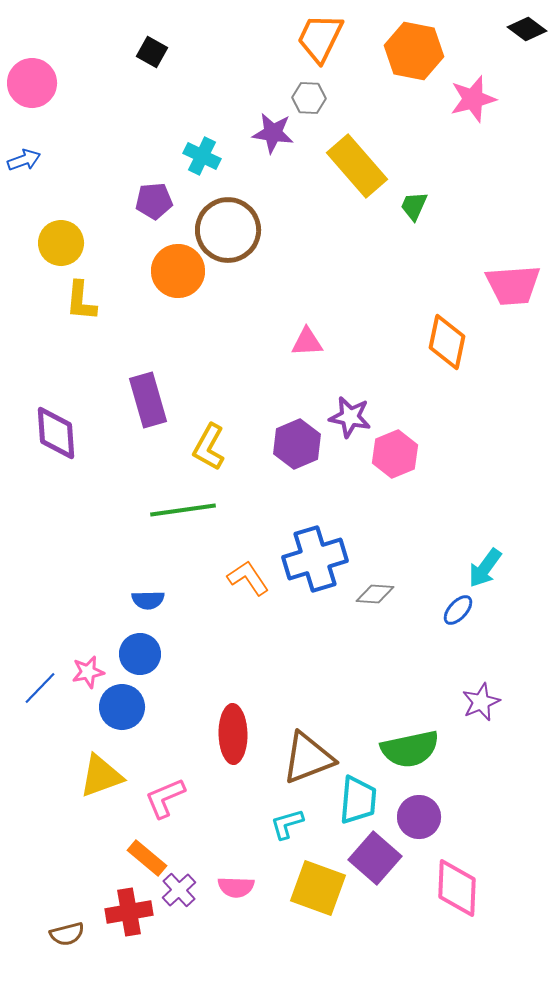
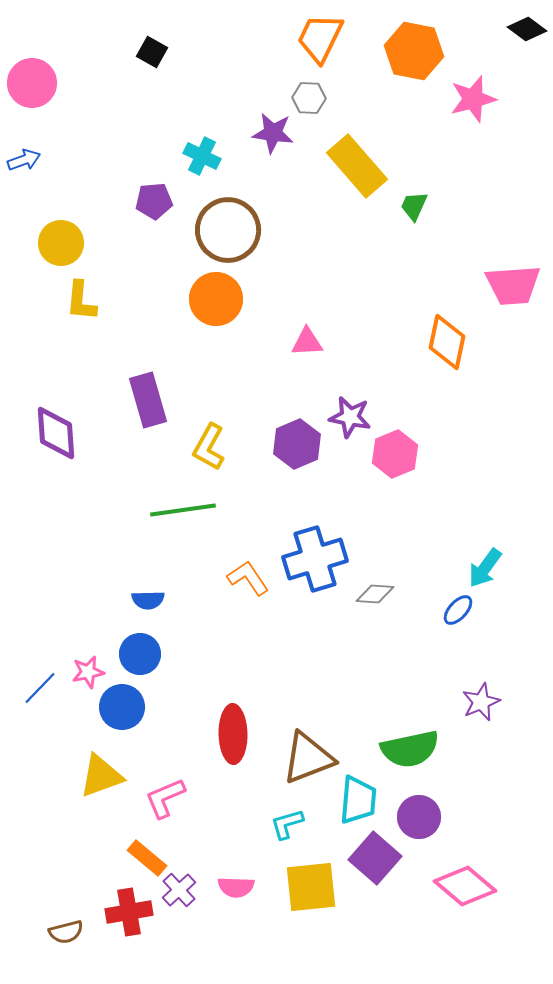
orange circle at (178, 271): moved 38 px right, 28 px down
yellow square at (318, 888): moved 7 px left, 1 px up; rotated 26 degrees counterclockwise
pink diamond at (457, 888): moved 8 px right, 2 px up; rotated 52 degrees counterclockwise
brown semicircle at (67, 934): moved 1 px left, 2 px up
